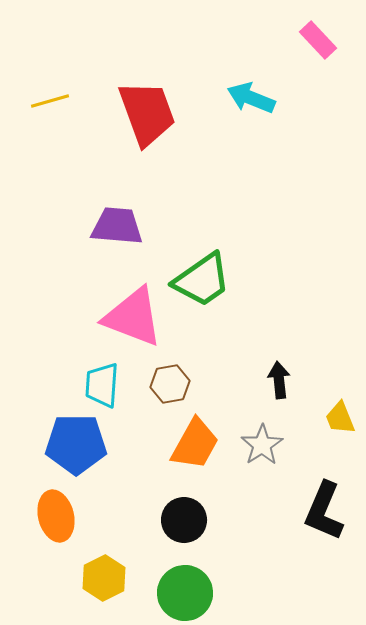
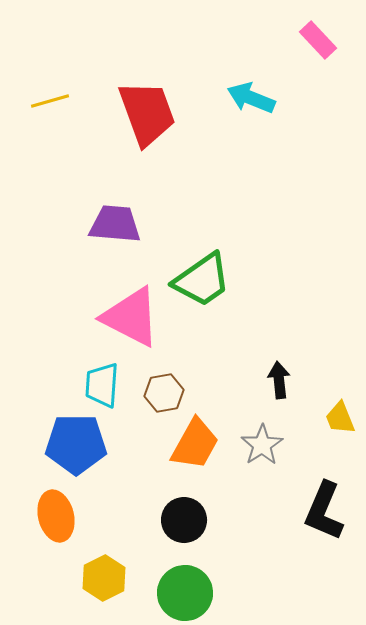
purple trapezoid: moved 2 px left, 2 px up
pink triangle: moved 2 px left; rotated 6 degrees clockwise
brown hexagon: moved 6 px left, 9 px down
